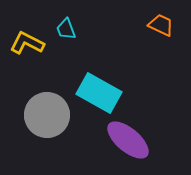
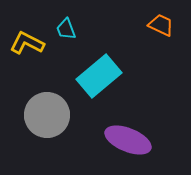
cyan rectangle: moved 17 px up; rotated 69 degrees counterclockwise
purple ellipse: rotated 18 degrees counterclockwise
